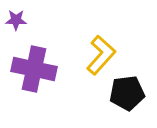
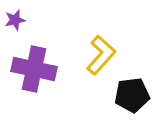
purple star: moved 1 px left; rotated 15 degrees counterclockwise
black pentagon: moved 5 px right, 2 px down
